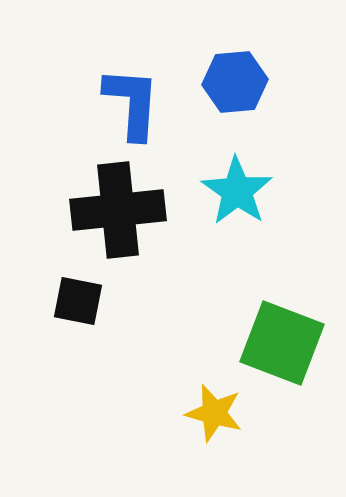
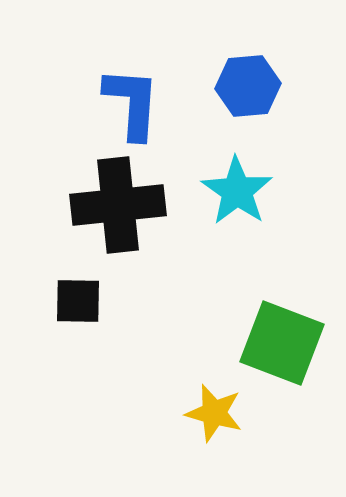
blue hexagon: moved 13 px right, 4 px down
black cross: moved 5 px up
black square: rotated 10 degrees counterclockwise
